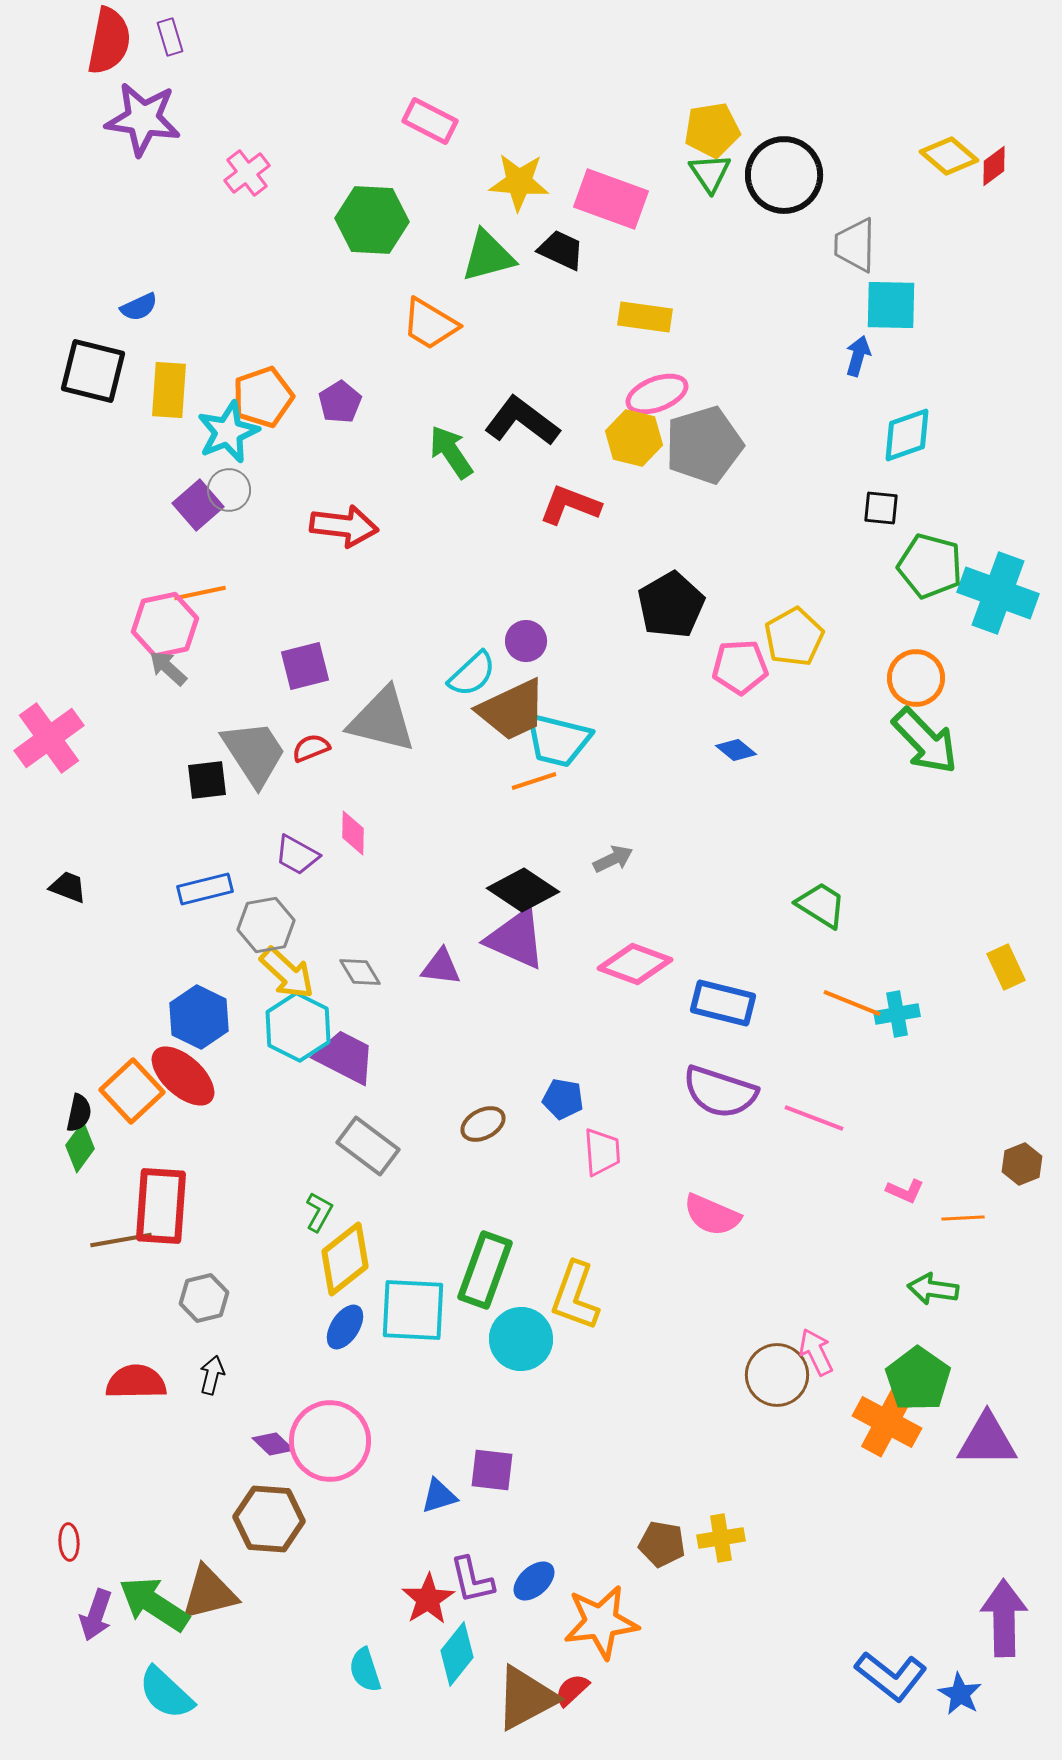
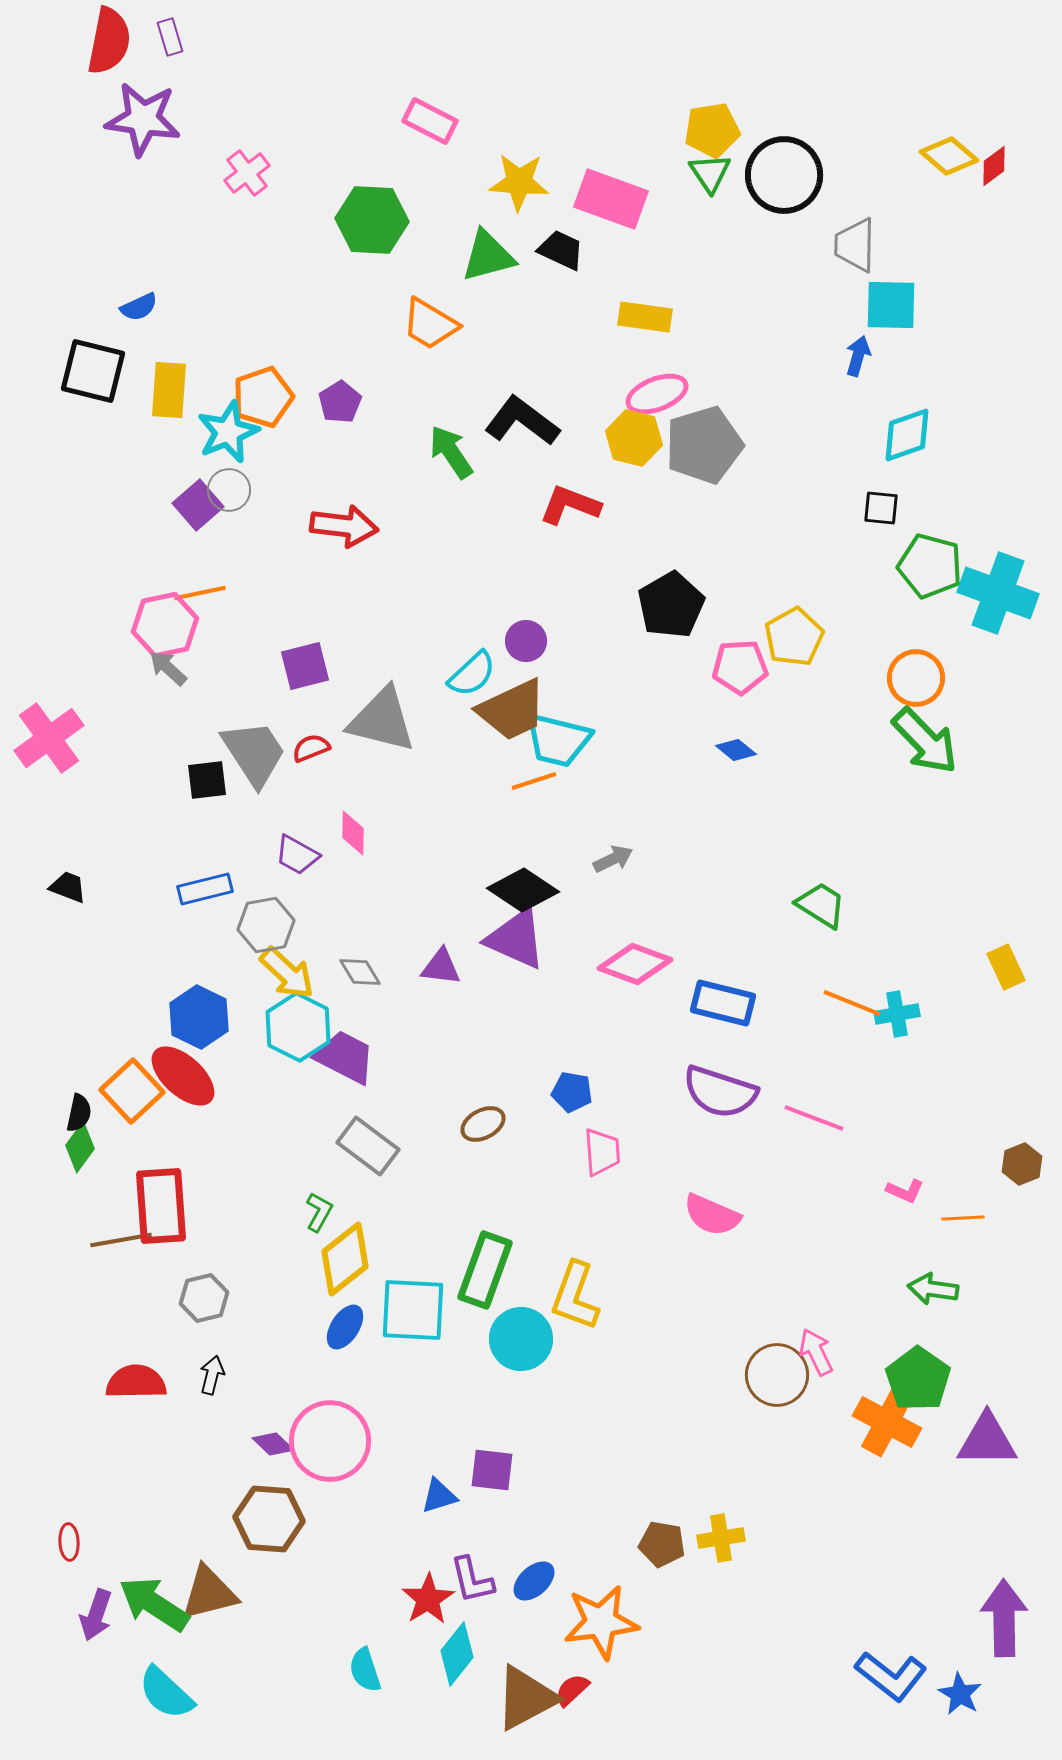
blue pentagon at (563, 1099): moved 9 px right, 7 px up
red rectangle at (161, 1206): rotated 8 degrees counterclockwise
